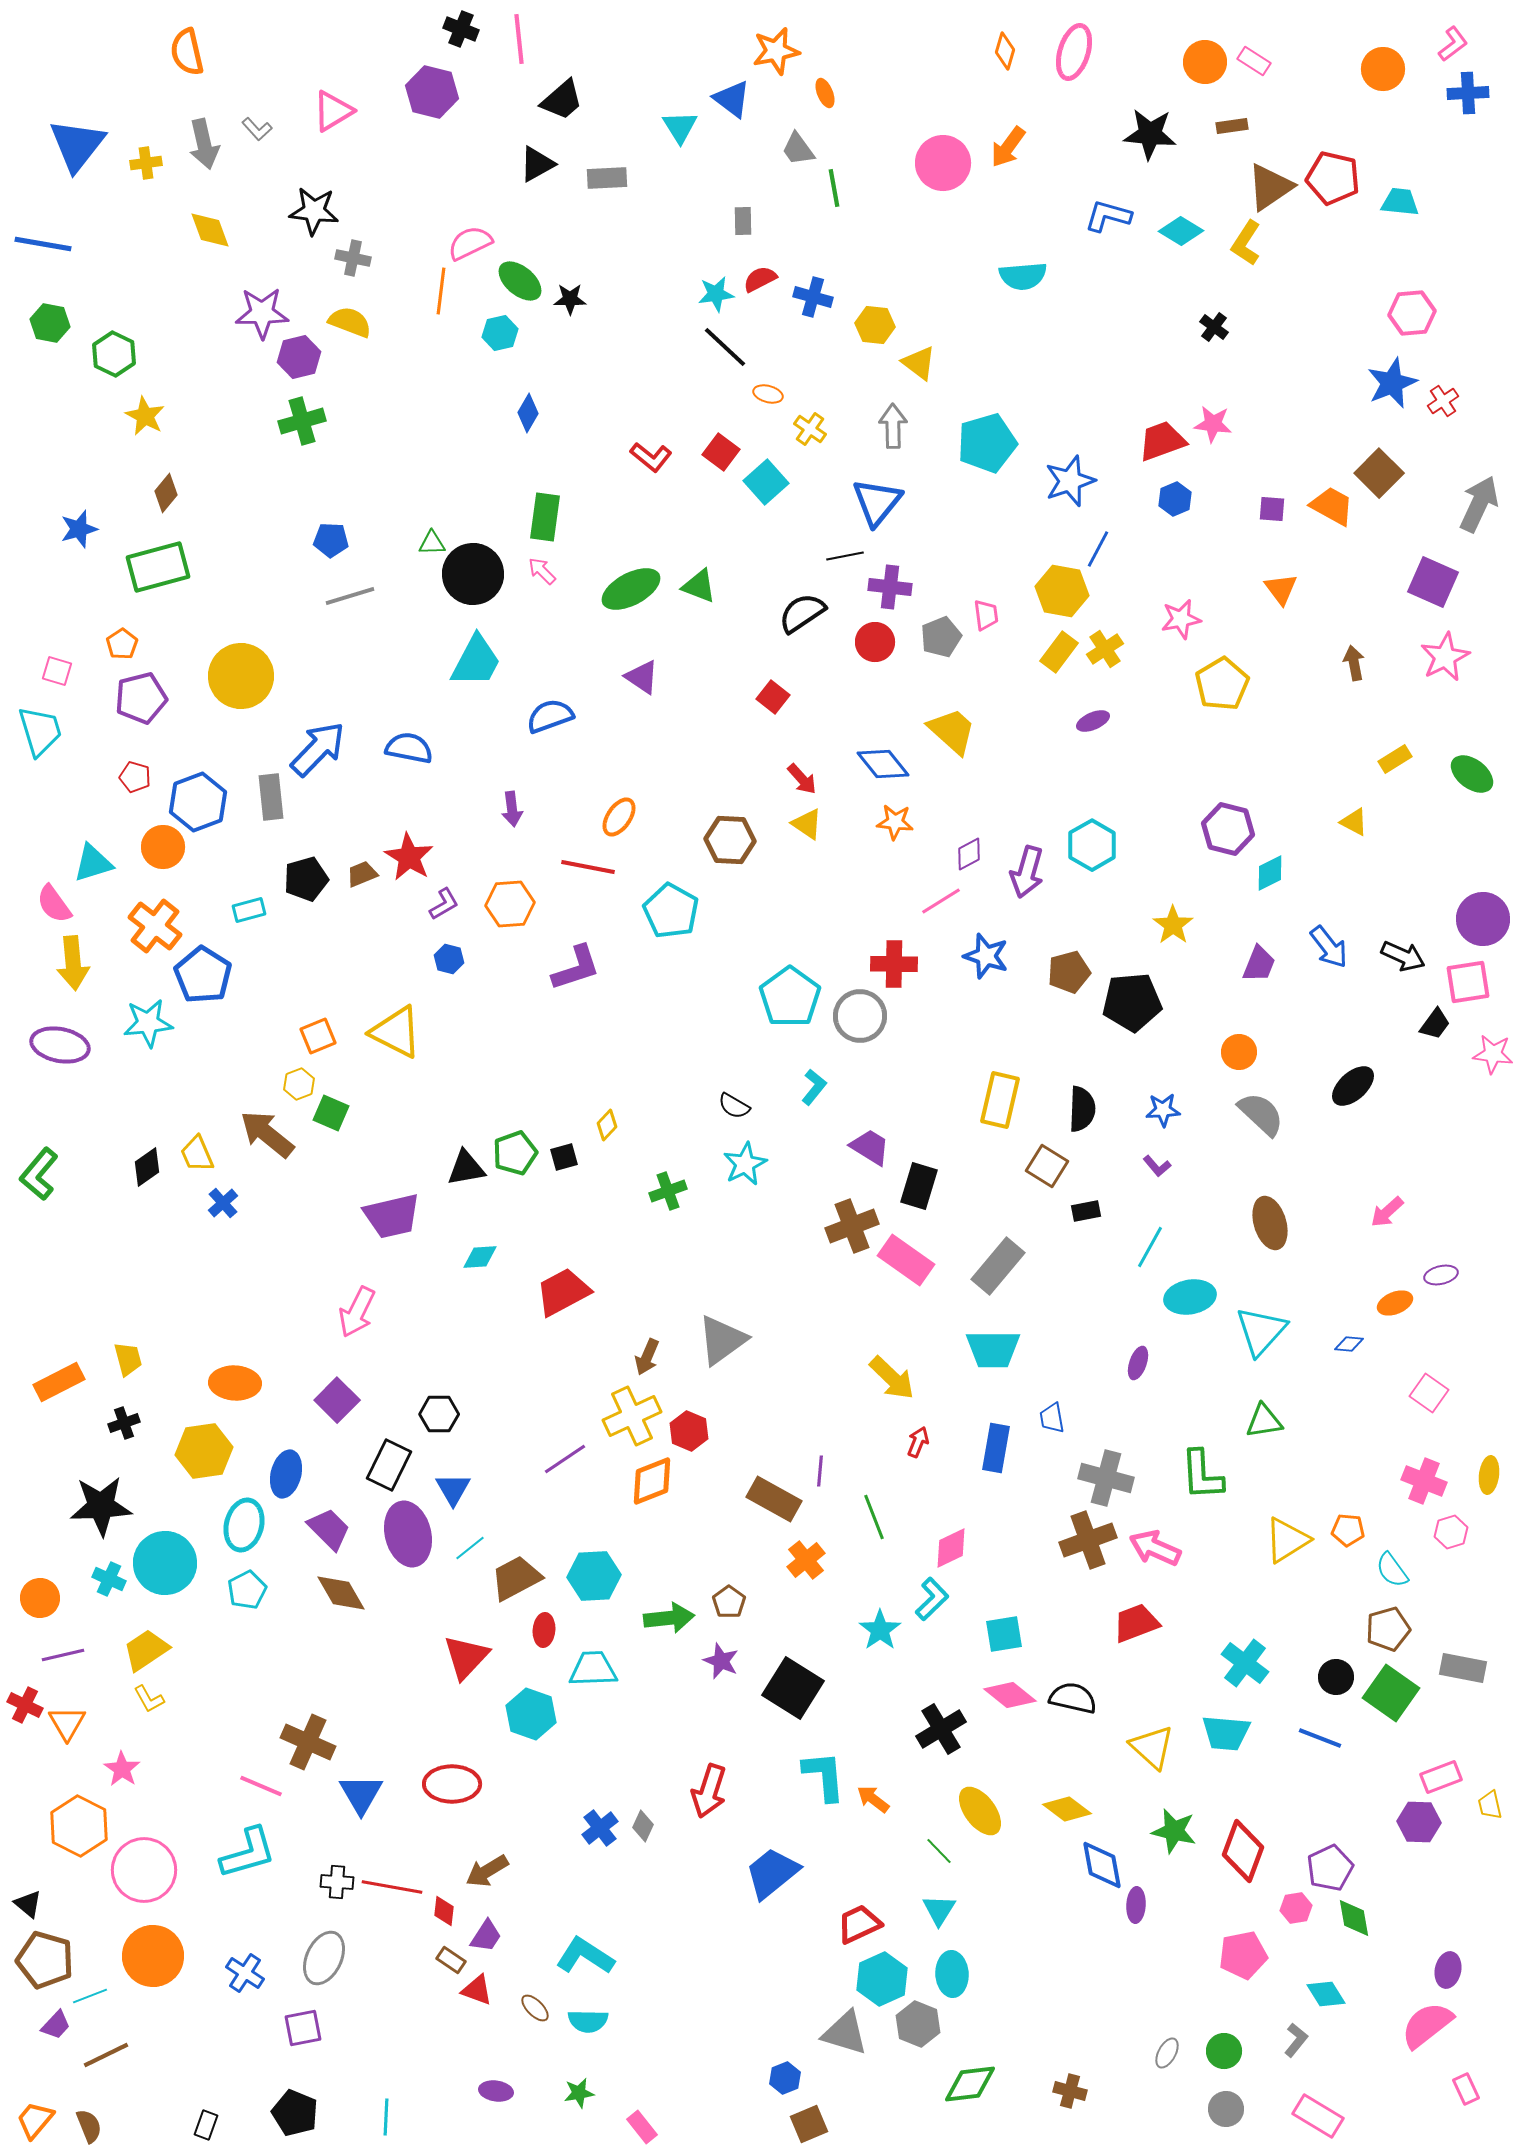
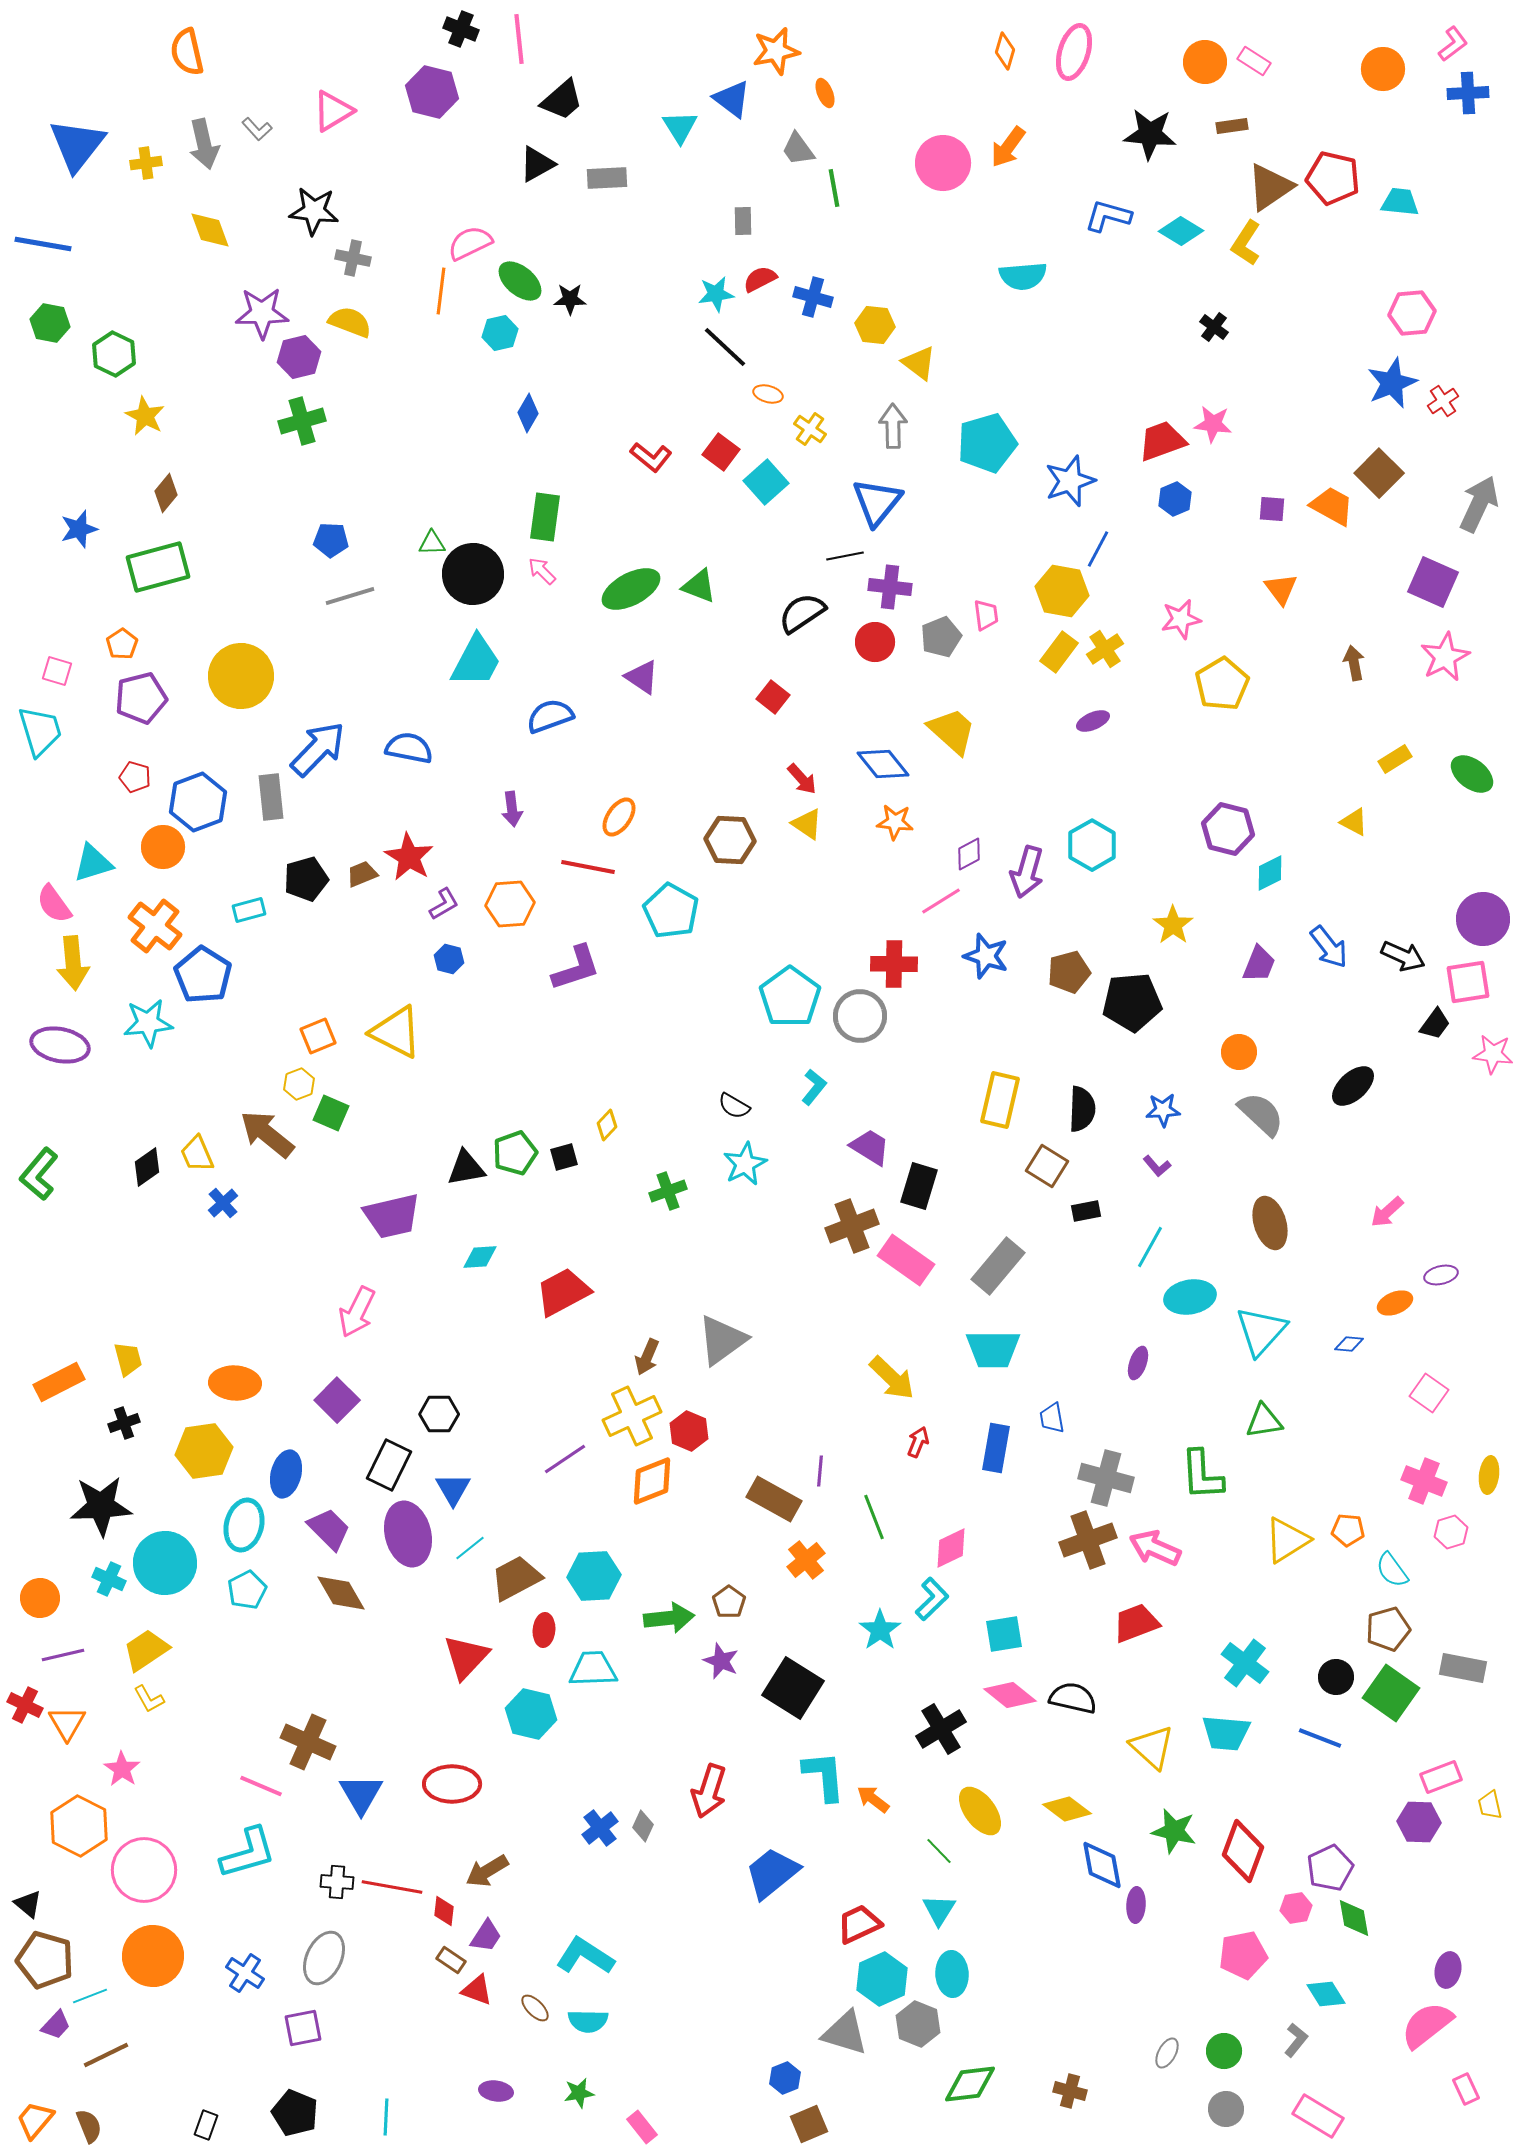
cyan hexagon at (531, 1714): rotated 6 degrees counterclockwise
